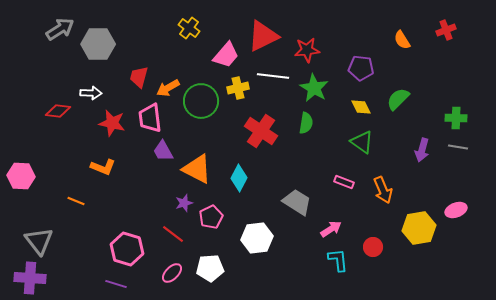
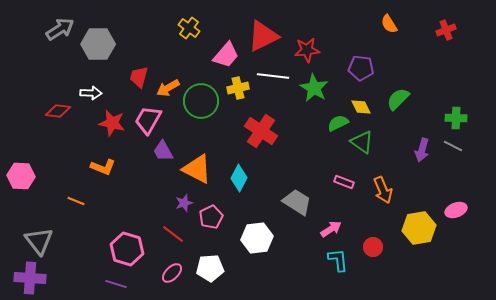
orange semicircle at (402, 40): moved 13 px left, 16 px up
pink trapezoid at (150, 118): moved 2 px left, 2 px down; rotated 36 degrees clockwise
green semicircle at (306, 123): moved 32 px right; rotated 125 degrees counterclockwise
gray line at (458, 147): moved 5 px left, 1 px up; rotated 18 degrees clockwise
